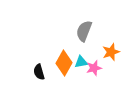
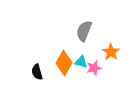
orange star: rotated 18 degrees counterclockwise
cyan triangle: rotated 24 degrees clockwise
black semicircle: moved 2 px left
